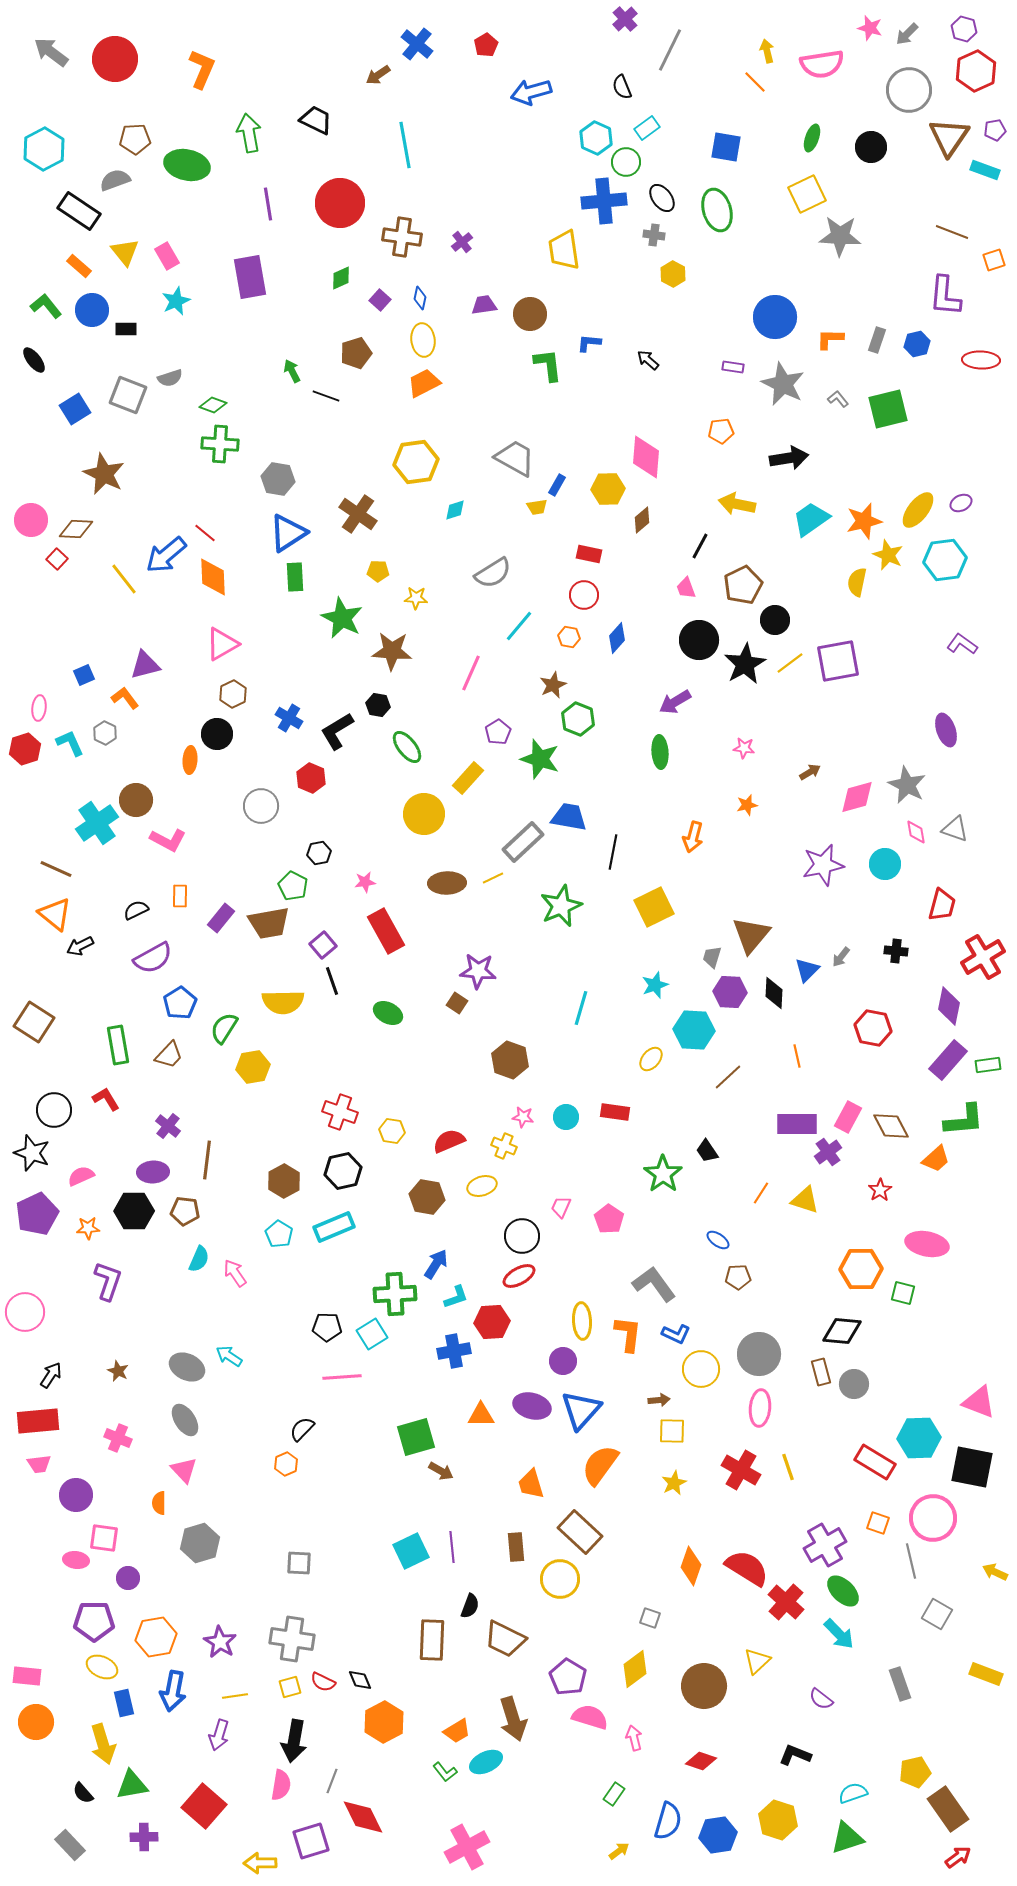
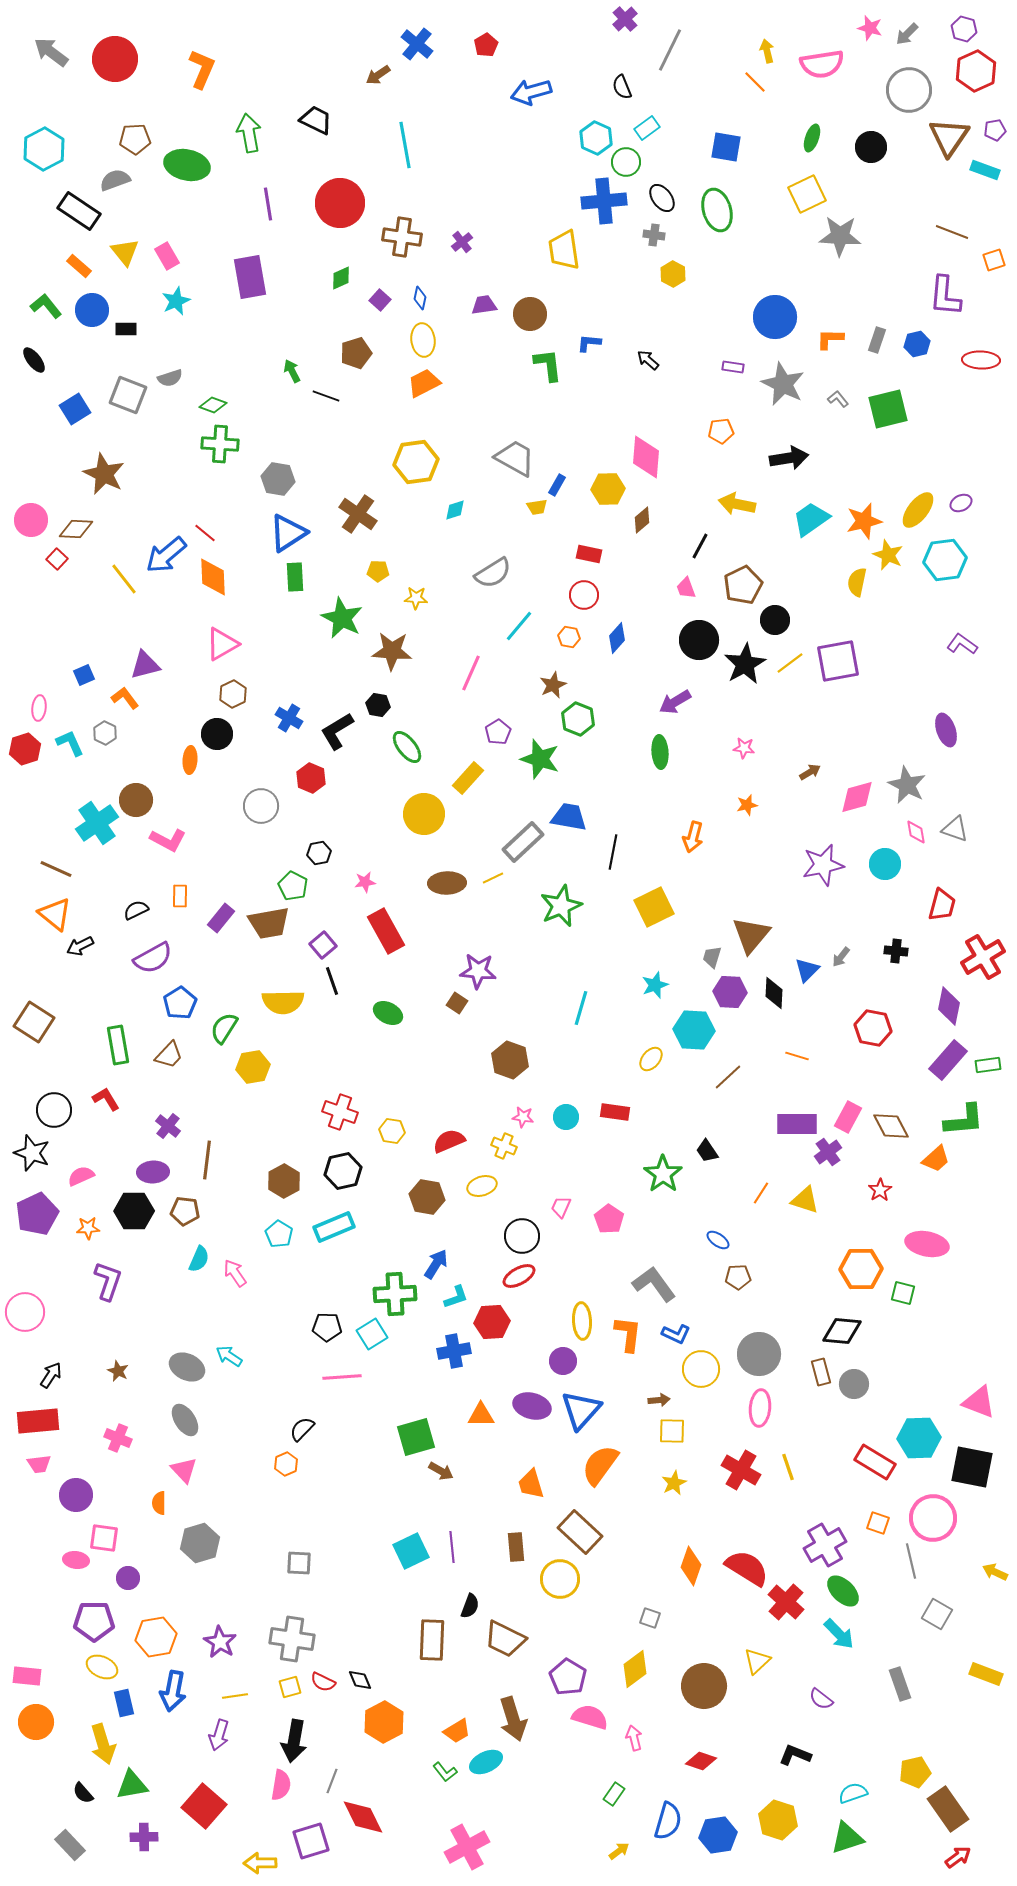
orange line at (797, 1056): rotated 60 degrees counterclockwise
